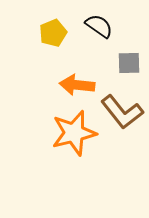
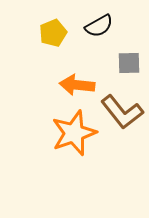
black semicircle: rotated 116 degrees clockwise
orange star: rotated 6 degrees counterclockwise
